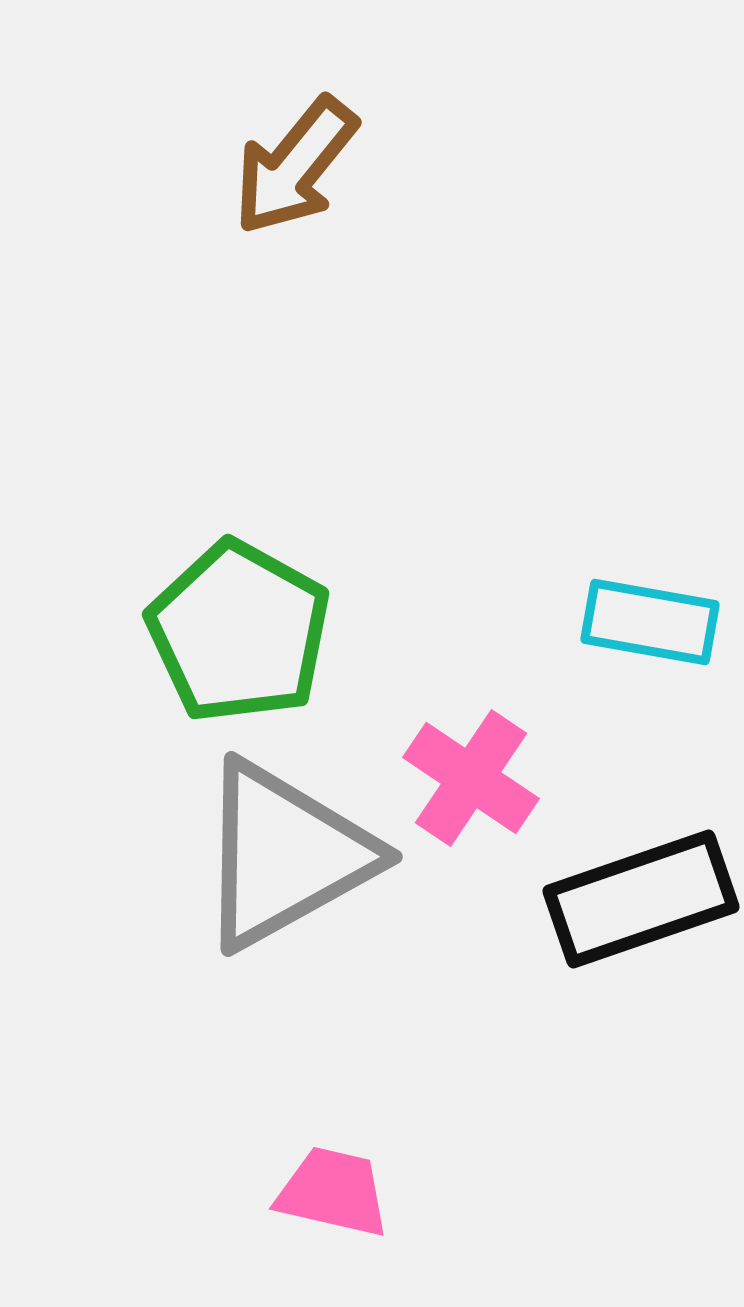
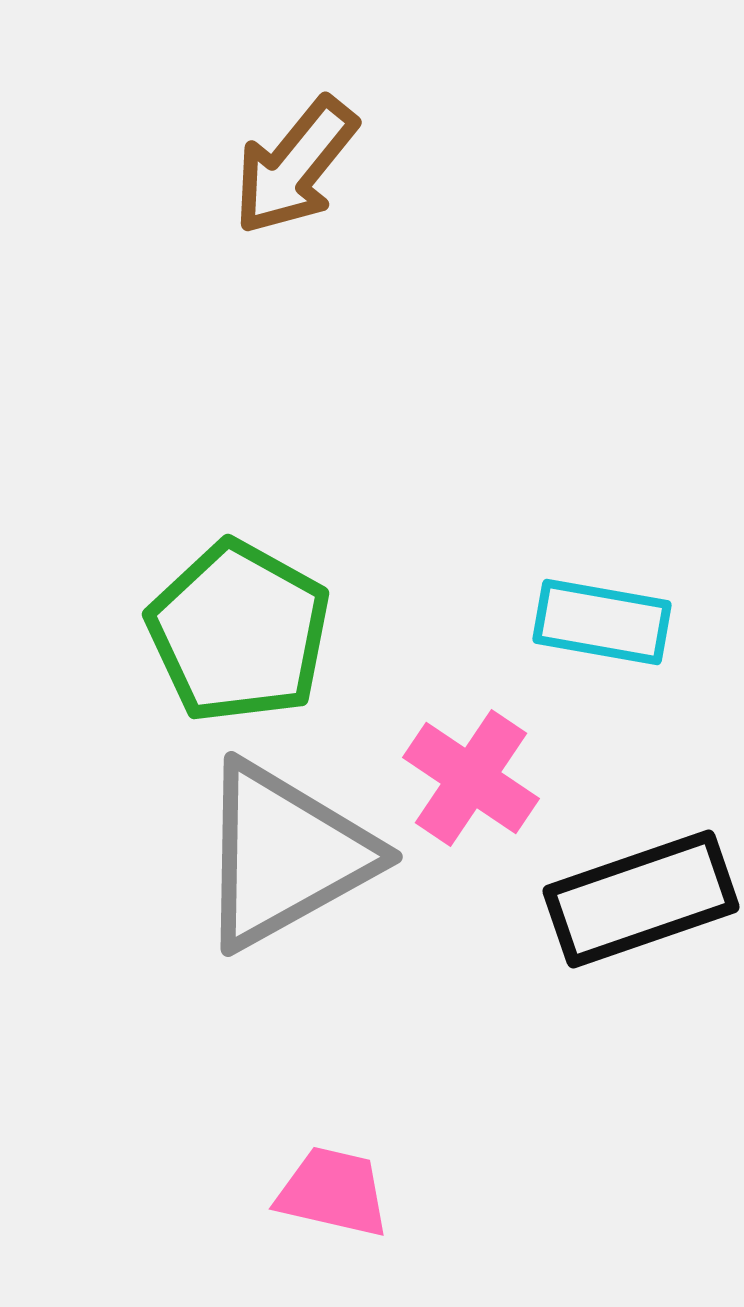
cyan rectangle: moved 48 px left
